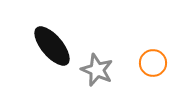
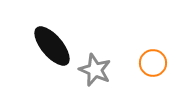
gray star: moved 2 px left
